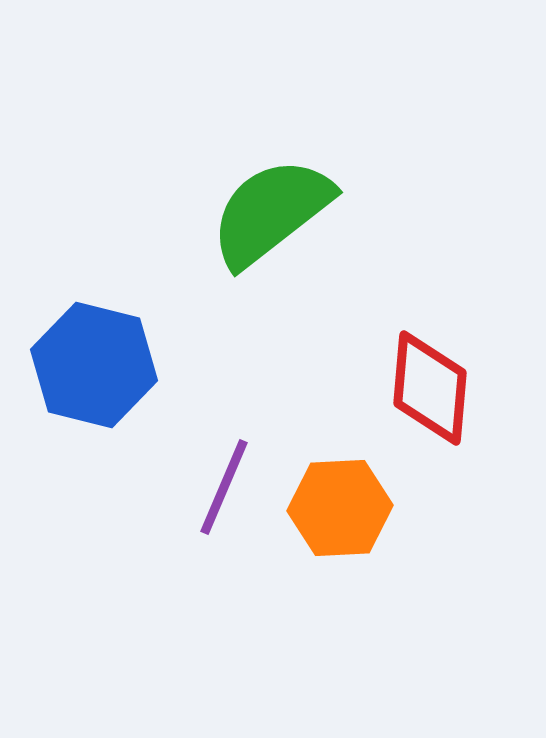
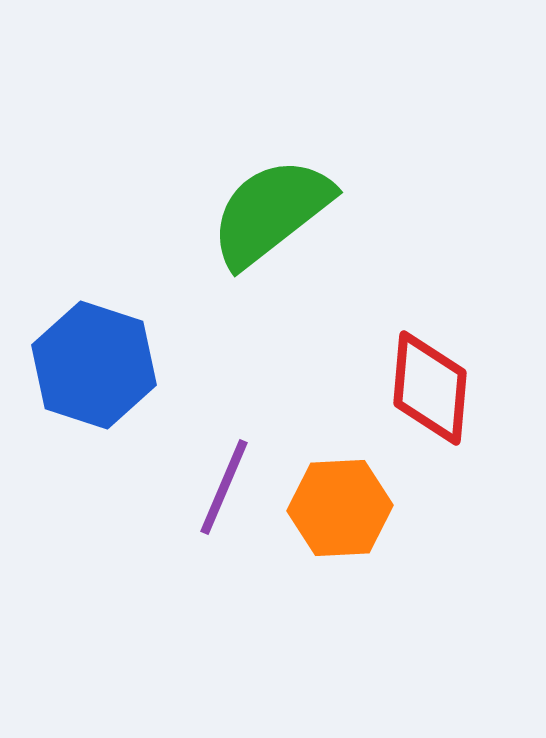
blue hexagon: rotated 4 degrees clockwise
